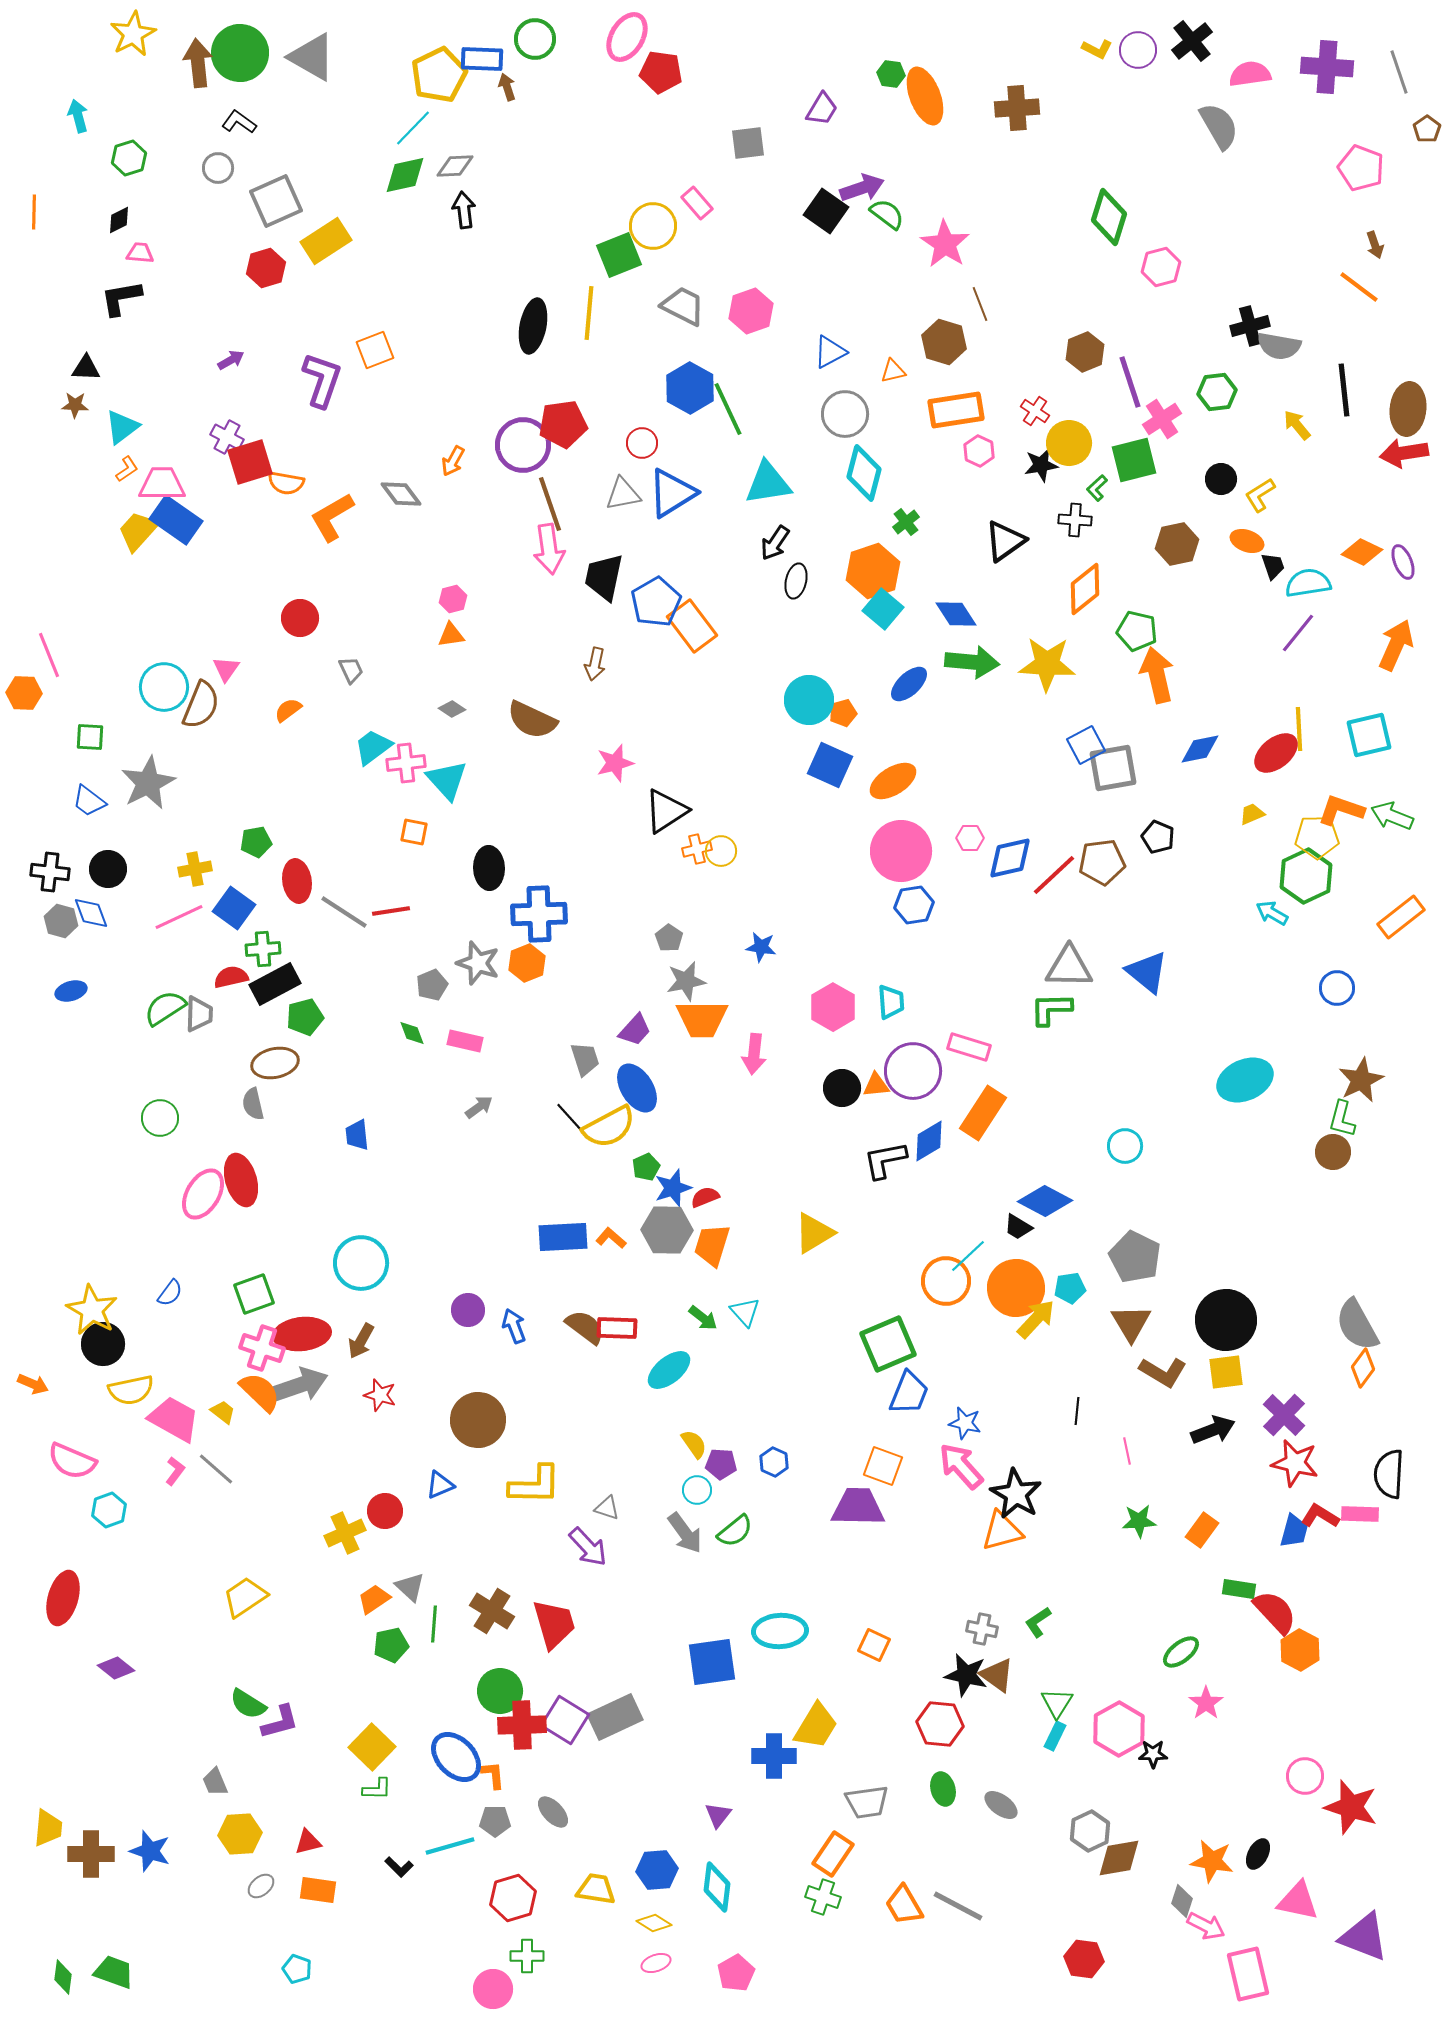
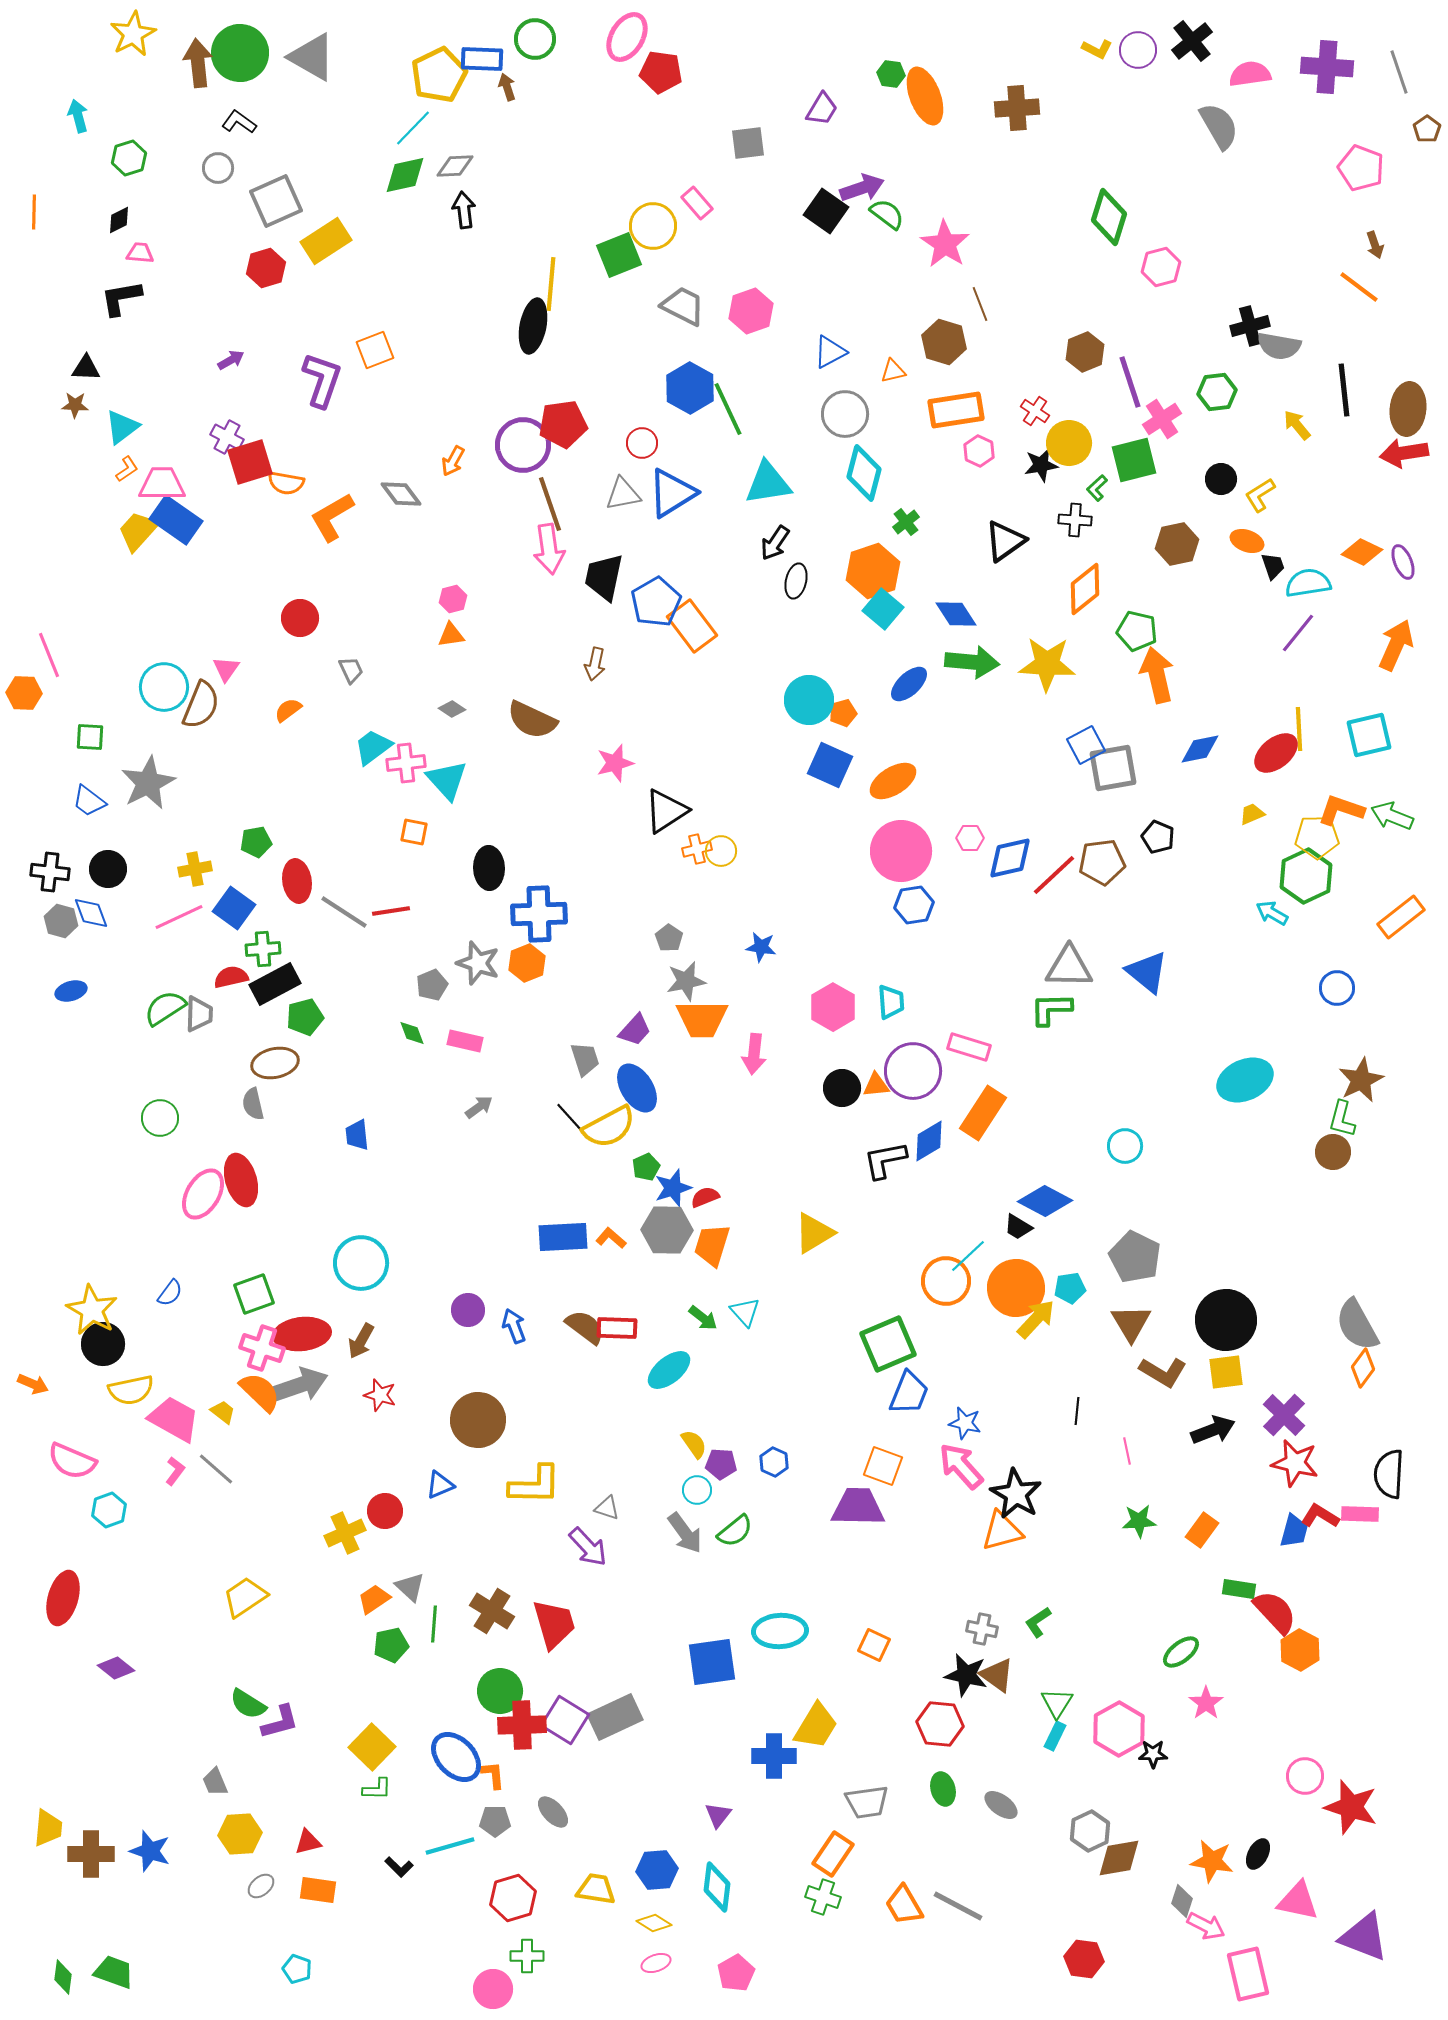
yellow line at (589, 313): moved 38 px left, 29 px up
